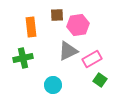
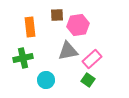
orange rectangle: moved 1 px left
gray triangle: rotated 15 degrees clockwise
pink rectangle: rotated 12 degrees counterclockwise
green square: moved 12 px left
cyan circle: moved 7 px left, 5 px up
